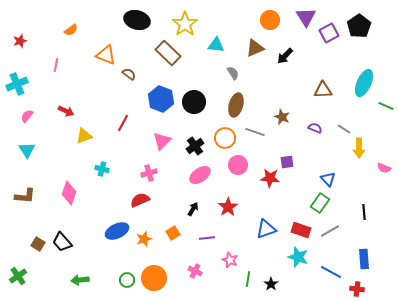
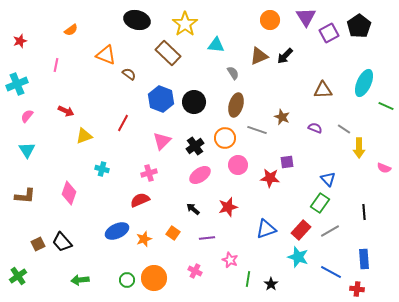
brown triangle at (255, 48): moved 4 px right, 8 px down
gray line at (255, 132): moved 2 px right, 2 px up
red star at (228, 207): rotated 18 degrees clockwise
black arrow at (193, 209): rotated 80 degrees counterclockwise
red rectangle at (301, 230): rotated 66 degrees counterclockwise
orange square at (173, 233): rotated 24 degrees counterclockwise
brown square at (38, 244): rotated 32 degrees clockwise
